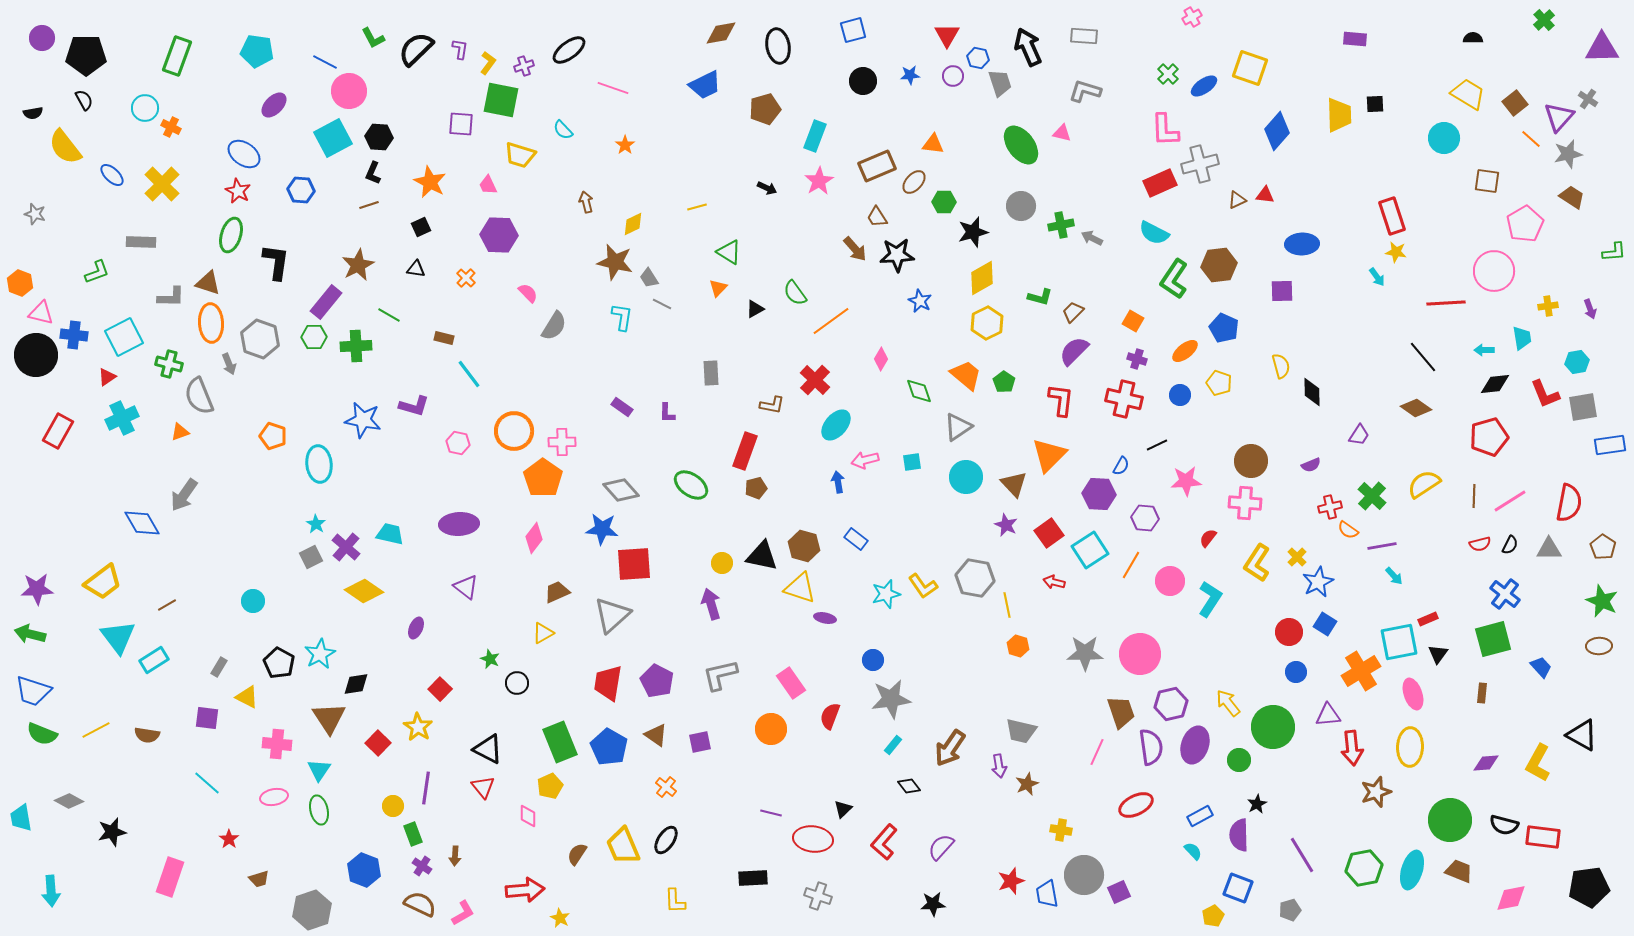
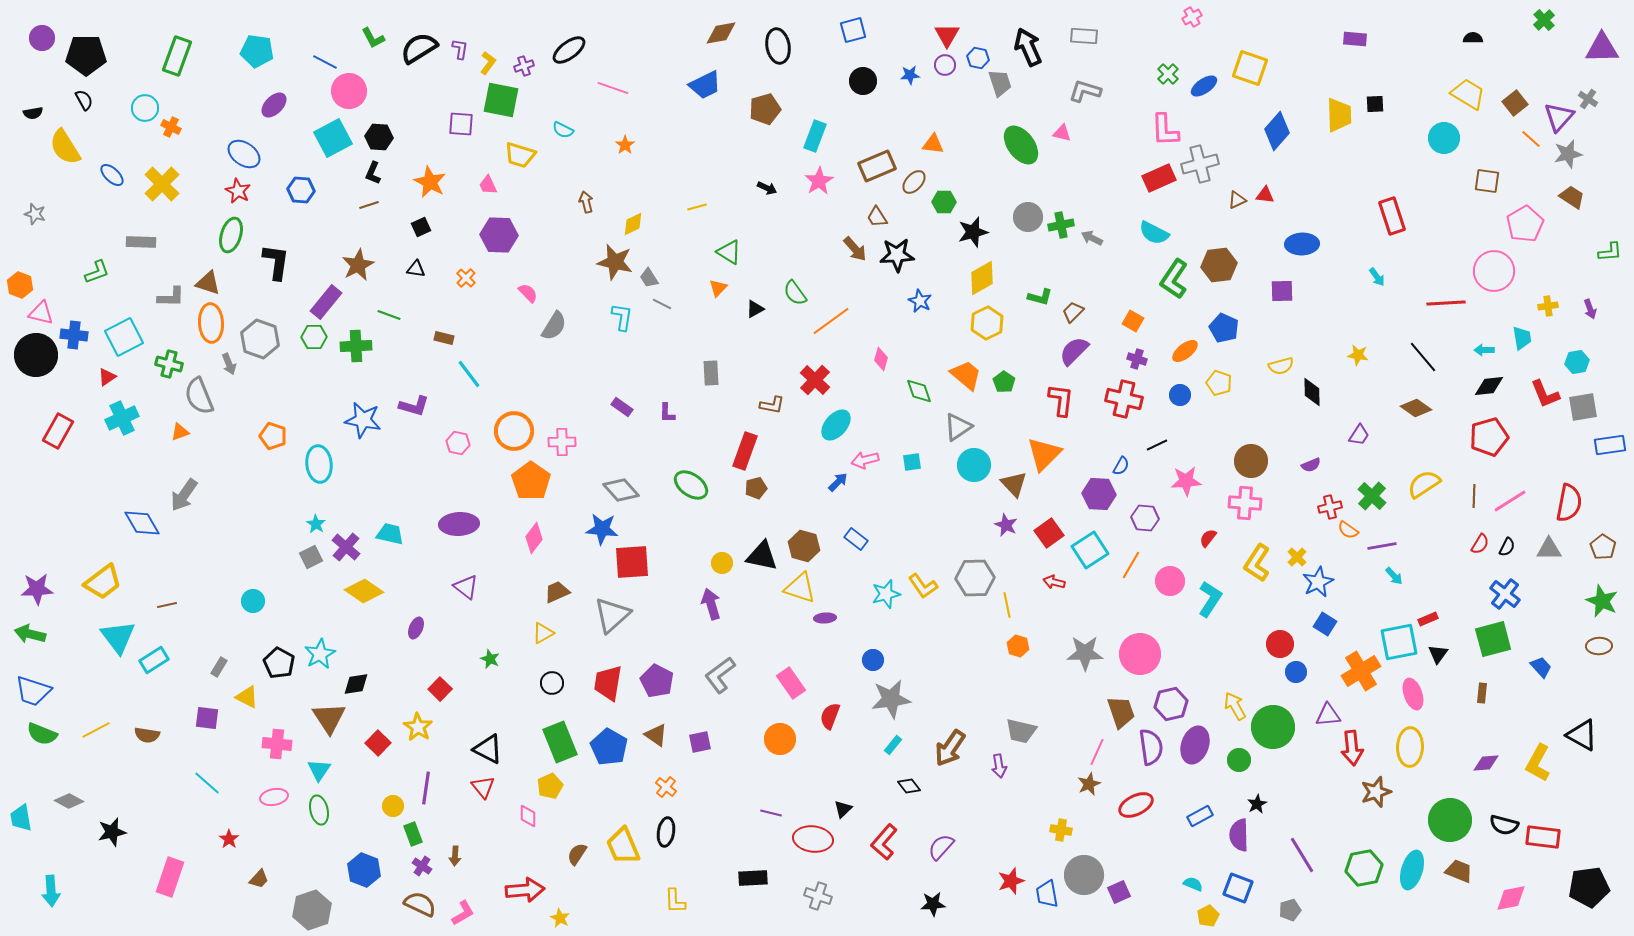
black semicircle at (416, 49): moved 3 px right, 1 px up; rotated 12 degrees clockwise
purple circle at (953, 76): moved 8 px left, 11 px up
cyan semicircle at (563, 130): rotated 20 degrees counterclockwise
yellow semicircle at (65, 147): rotated 6 degrees clockwise
red rectangle at (1160, 183): moved 1 px left, 5 px up
gray circle at (1021, 206): moved 7 px right, 11 px down
yellow star at (1396, 252): moved 38 px left, 103 px down
green L-shape at (1614, 252): moved 4 px left
orange hexagon at (20, 283): moved 2 px down
green line at (389, 315): rotated 10 degrees counterclockwise
pink diamond at (881, 359): rotated 15 degrees counterclockwise
yellow semicircle at (1281, 366): rotated 90 degrees clockwise
black diamond at (1495, 384): moved 6 px left, 2 px down
orange triangle at (1049, 455): moved 5 px left, 1 px up
cyan circle at (966, 477): moved 8 px right, 12 px up
orange pentagon at (543, 478): moved 12 px left, 3 px down
blue arrow at (838, 482): rotated 55 degrees clockwise
red semicircle at (1480, 544): rotated 45 degrees counterclockwise
black semicircle at (1510, 545): moved 3 px left, 2 px down
red square at (634, 564): moved 2 px left, 2 px up
gray hexagon at (975, 578): rotated 12 degrees counterclockwise
brown line at (167, 605): rotated 18 degrees clockwise
purple ellipse at (825, 618): rotated 15 degrees counterclockwise
red circle at (1289, 632): moved 9 px left, 12 px down
gray L-shape at (720, 675): rotated 24 degrees counterclockwise
black circle at (517, 683): moved 35 px right
yellow arrow at (1228, 703): moved 7 px right, 3 px down; rotated 8 degrees clockwise
orange circle at (771, 729): moved 9 px right, 10 px down
brown star at (1027, 784): moved 62 px right
black ellipse at (666, 840): moved 8 px up; rotated 24 degrees counterclockwise
cyan semicircle at (1193, 851): moved 33 px down; rotated 24 degrees counterclockwise
brown trapezoid at (259, 879): rotated 30 degrees counterclockwise
yellow pentagon at (1213, 916): moved 5 px left
